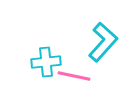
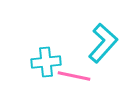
cyan L-shape: moved 1 px down
